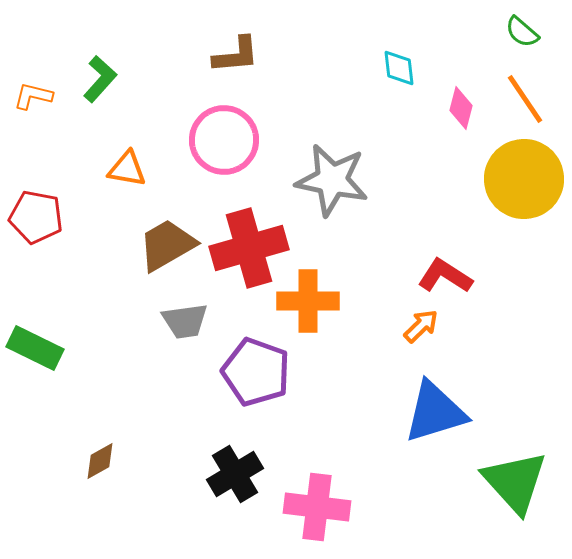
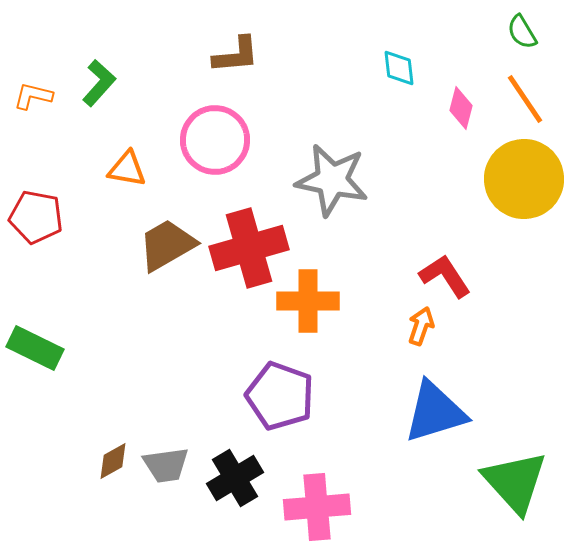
green semicircle: rotated 18 degrees clockwise
green L-shape: moved 1 px left, 4 px down
pink circle: moved 9 px left
red L-shape: rotated 24 degrees clockwise
gray trapezoid: moved 19 px left, 144 px down
orange arrow: rotated 27 degrees counterclockwise
purple pentagon: moved 24 px right, 24 px down
brown diamond: moved 13 px right
black cross: moved 4 px down
pink cross: rotated 12 degrees counterclockwise
